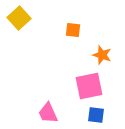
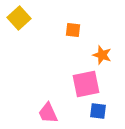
pink square: moved 3 px left, 2 px up
blue square: moved 2 px right, 4 px up
